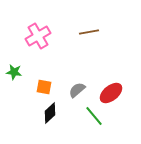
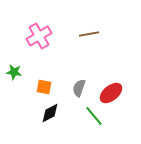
brown line: moved 2 px down
pink cross: moved 1 px right
gray semicircle: moved 2 px right, 2 px up; rotated 30 degrees counterclockwise
black diamond: rotated 15 degrees clockwise
